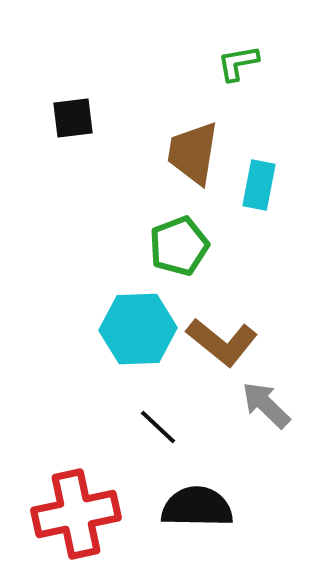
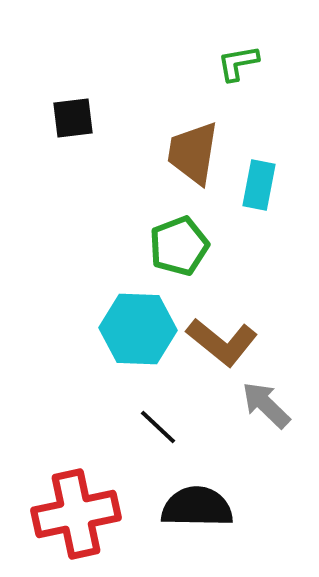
cyan hexagon: rotated 4 degrees clockwise
